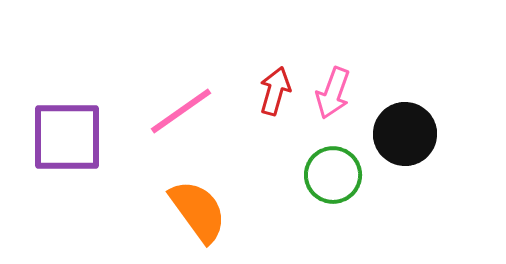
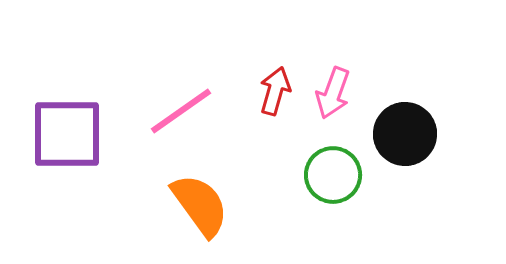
purple square: moved 3 px up
orange semicircle: moved 2 px right, 6 px up
